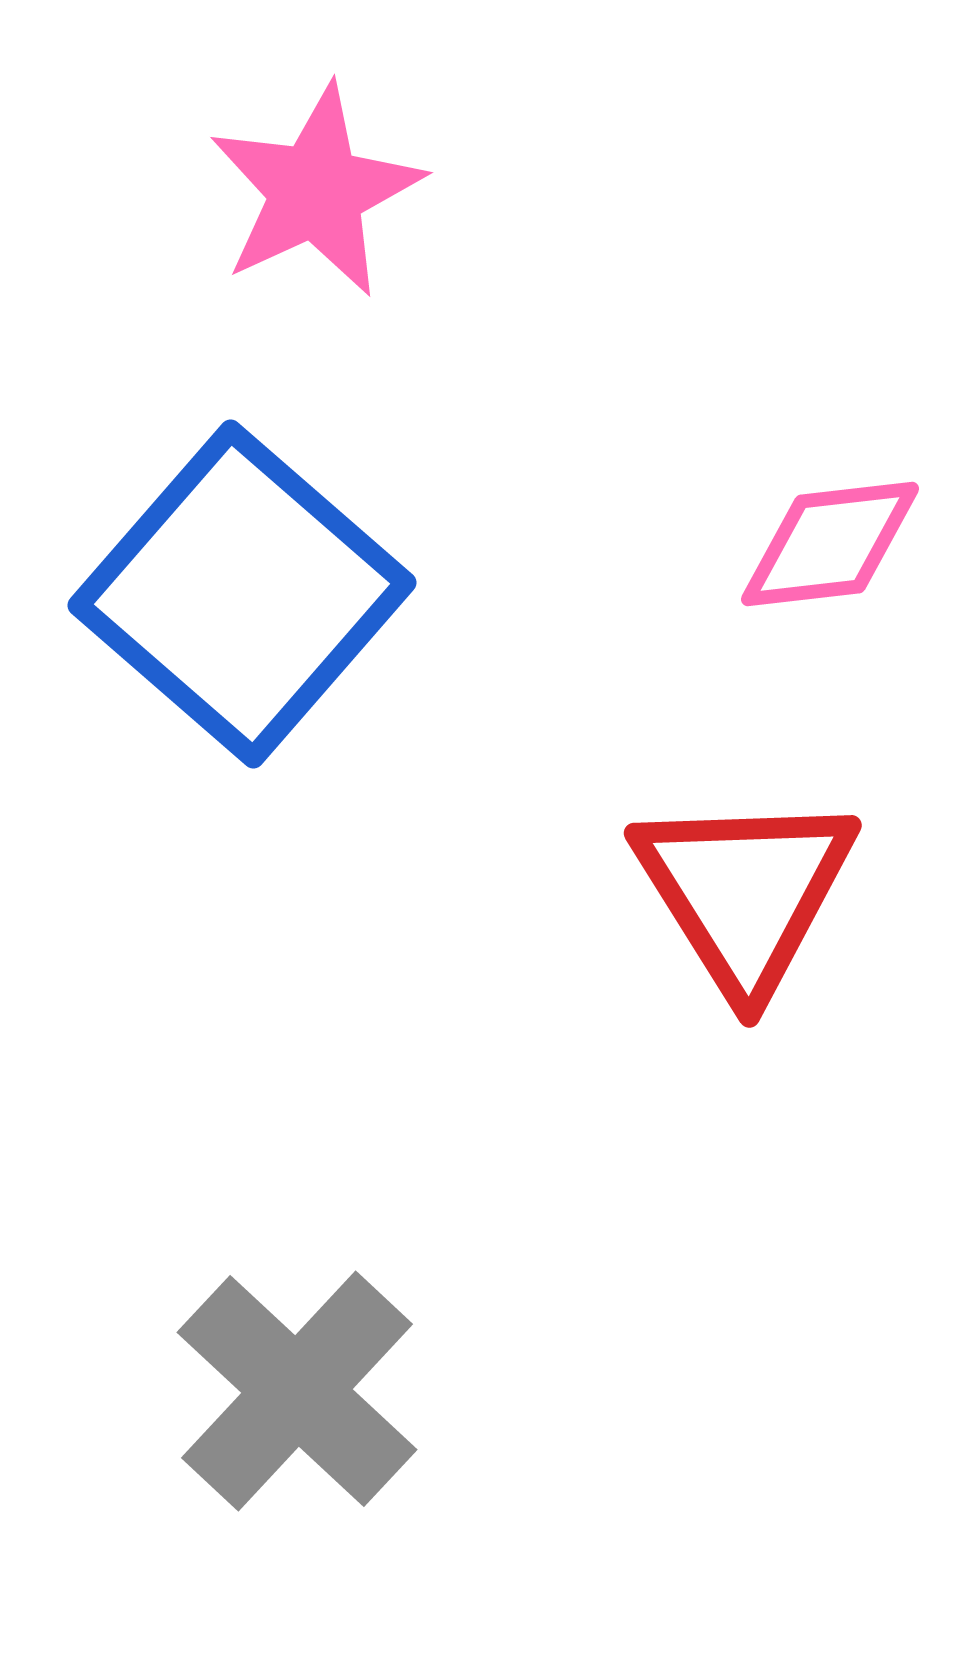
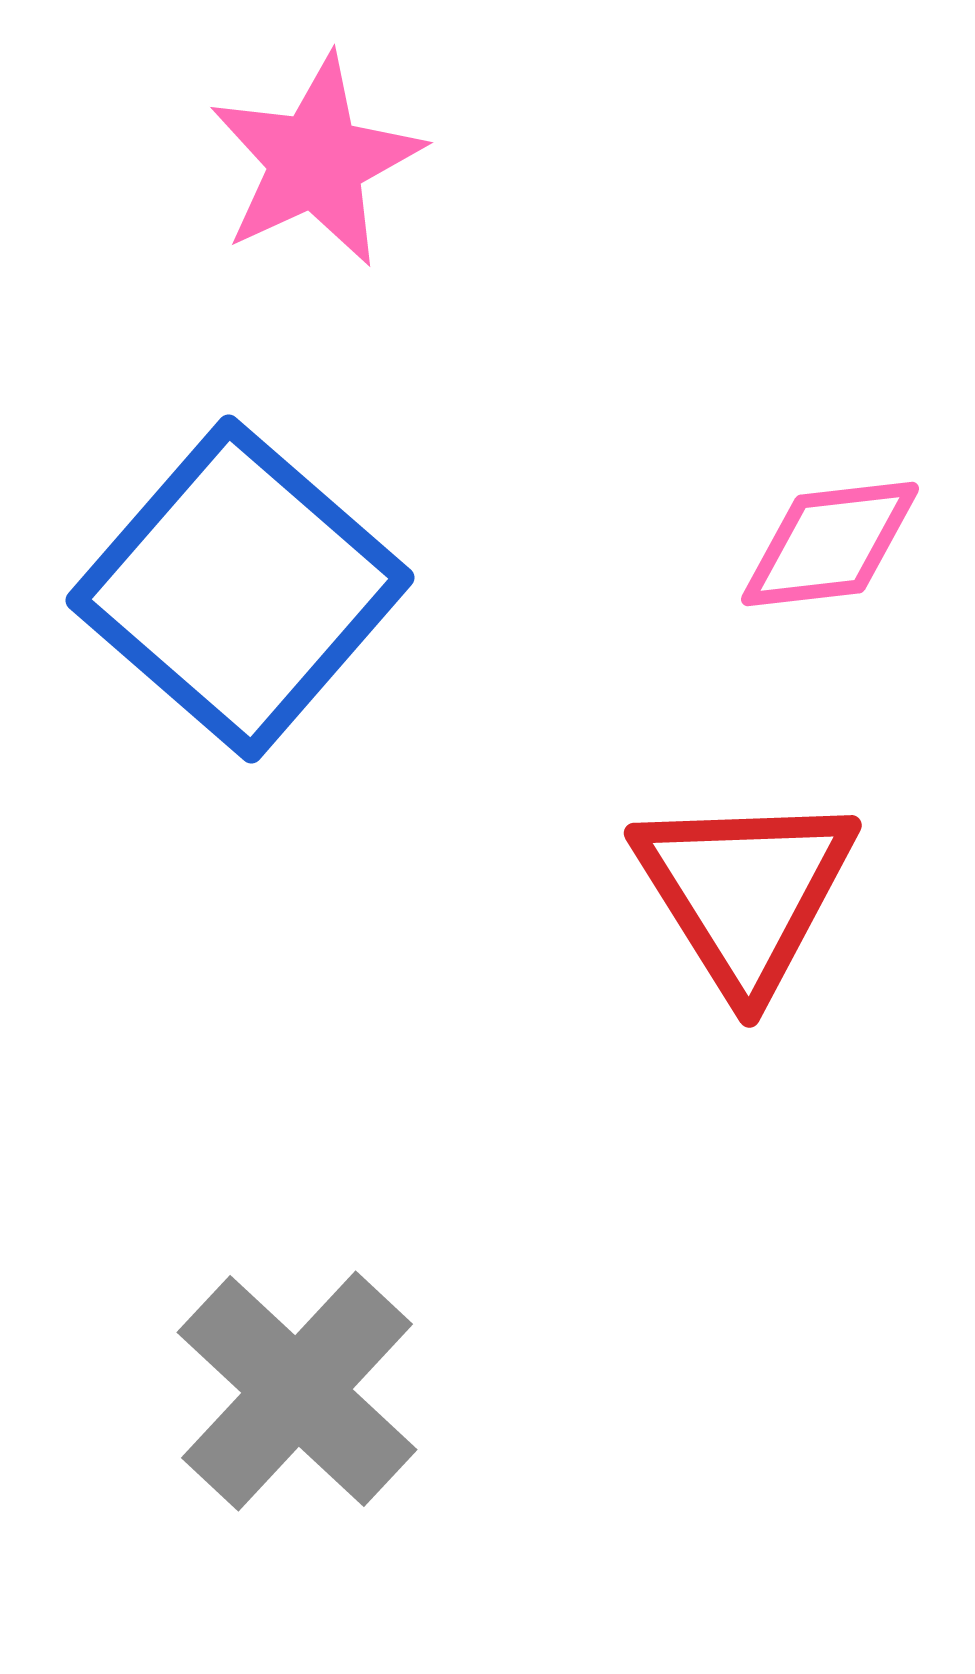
pink star: moved 30 px up
blue square: moved 2 px left, 5 px up
